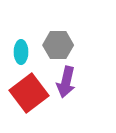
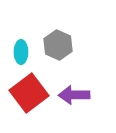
gray hexagon: rotated 24 degrees clockwise
purple arrow: moved 8 px right, 13 px down; rotated 76 degrees clockwise
